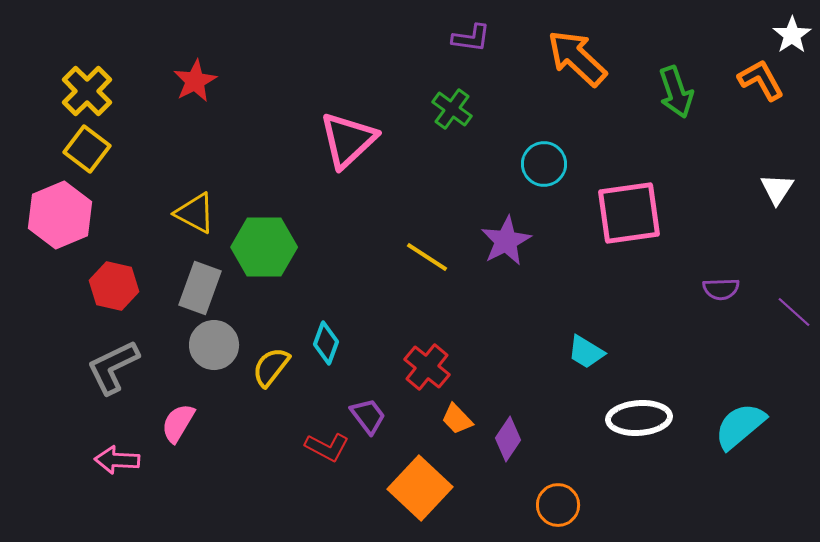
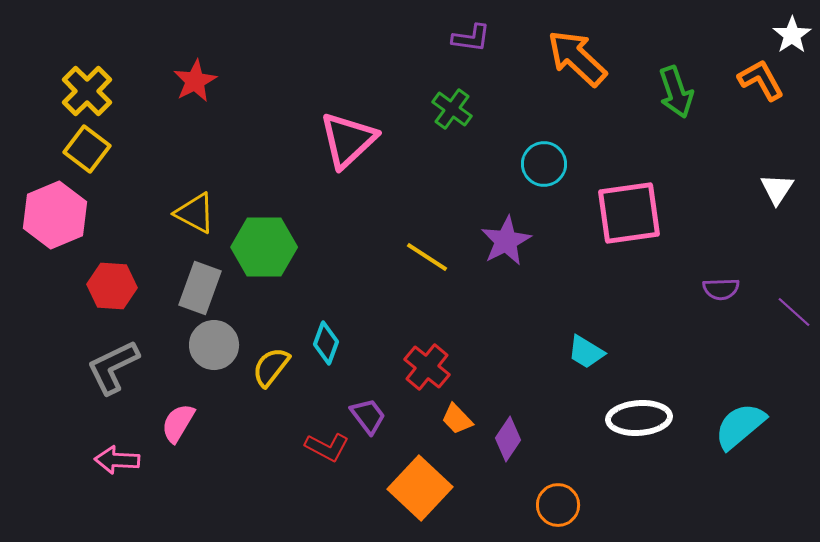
pink hexagon: moved 5 px left
red hexagon: moved 2 px left; rotated 9 degrees counterclockwise
